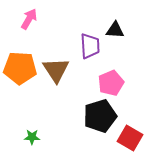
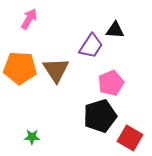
purple trapezoid: moved 1 px right; rotated 36 degrees clockwise
